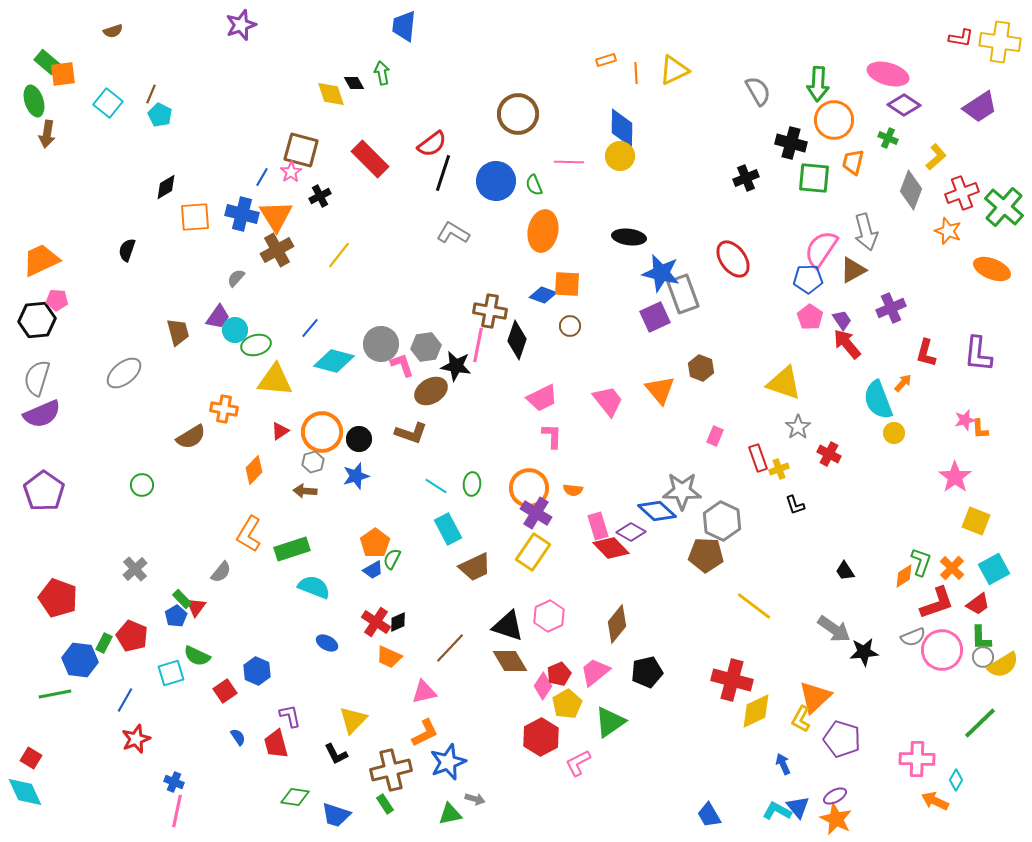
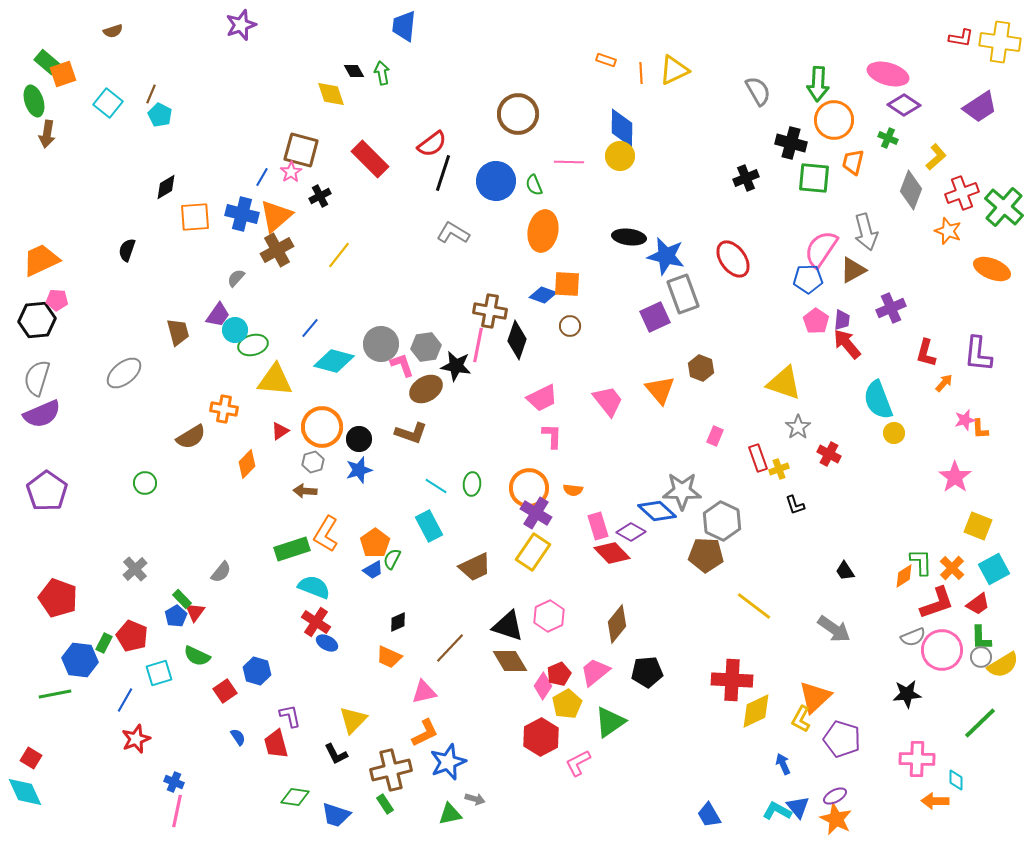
orange rectangle at (606, 60): rotated 36 degrees clockwise
orange line at (636, 73): moved 5 px right
orange square at (63, 74): rotated 12 degrees counterclockwise
black diamond at (354, 83): moved 12 px up
orange triangle at (276, 216): rotated 21 degrees clockwise
blue star at (661, 273): moved 5 px right, 17 px up
purple trapezoid at (218, 317): moved 2 px up
pink pentagon at (810, 317): moved 6 px right, 4 px down
purple trapezoid at (842, 320): rotated 40 degrees clockwise
green ellipse at (256, 345): moved 3 px left
orange arrow at (903, 383): moved 41 px right
brown ellipse at (431, 391): moved 5 px left, 2 px up
orange circle at (322, 432): moved 5 px up
orange diamond at (254, 470): moved 7 px left, 6 px up
blue star at (356, 476): moved 3 px right, 6 px up
green circle at (142, 485): moved 3 px right, 2 px up
purple pentagon at (44, 491): moved 3 px right
yellow square at (976, 521): moved 2 px right, 5 px down
cyan rectangle at (448, 529): moved 19 px left, 3 px up
orange L-shape at (249, 534): moved 77 px right
red diamond at (611, 548): moved 1 px right, 5 px down
green L-shape at (921, 562): rotated 20 degrees counterclockwise
red triangle at (196, 607): moved 1 px left, 5 px down
red cross at (376, 622): moved 60 px left
black star at (864, 652): moved 43 px right, 42 px down
gray circle at (983, 657): moved 2 px left
blue hexagon at (257, 671): rotated 8 degrees counterclockwise
black pentagon at (647, 672): rotated 8 degrees clockwise
cyan square at (171, 673): moved 12 px left
red cross at (732, 680): rotated 12 degrees counterclockwise
cyan diamond at (956, 780): rotated 30 degrees counterclockwise
orange arrow at (935, 801): rotated 24 degrees counterclockwise
